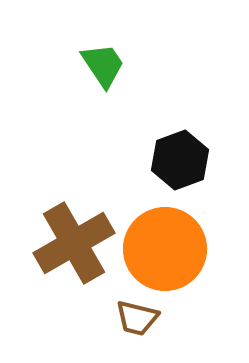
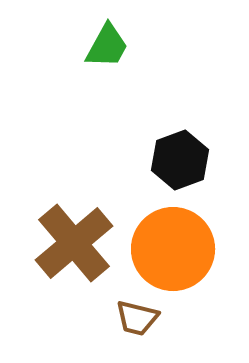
green trapezoid: moved 4 px right, 19 px up; rotated 63 degrees clockwise
brown cross: rotated 10 degrees counterclockwise
orange circle: moved 8 px right
